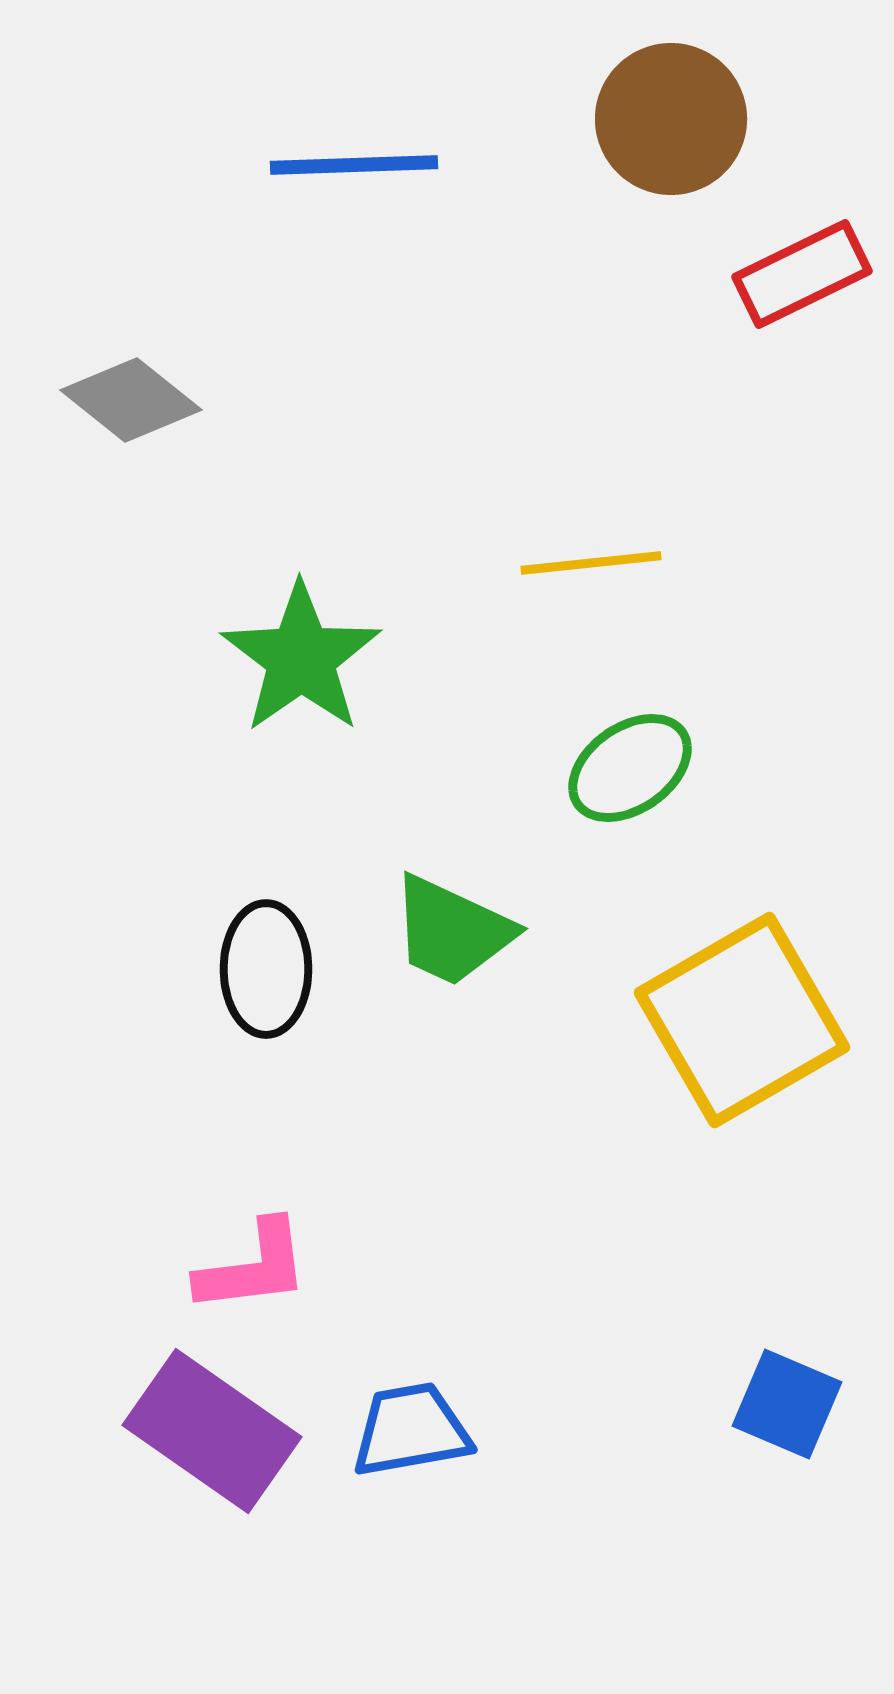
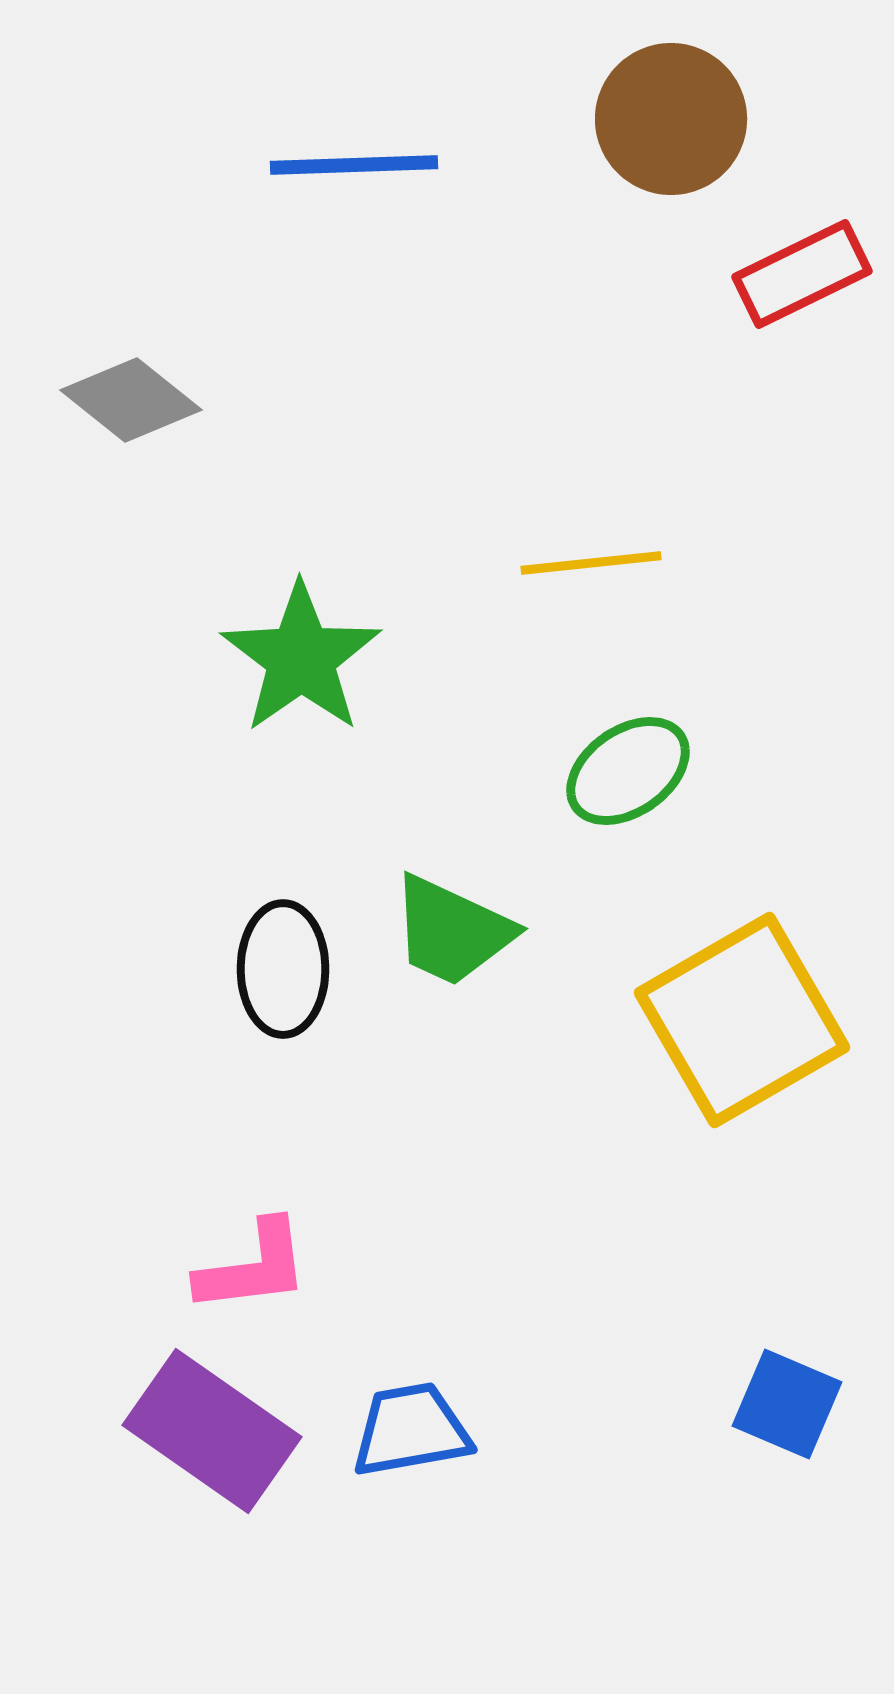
green ellipse: moved 2 px left, 3 px down
black ellipse: moved 17 px right
